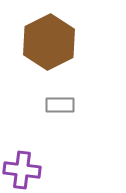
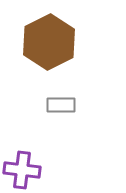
gray rectangle: moved 1 px right
